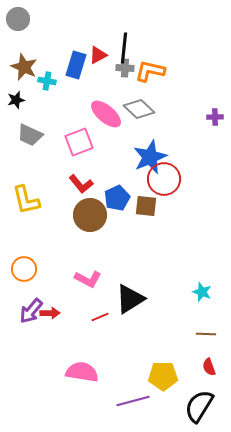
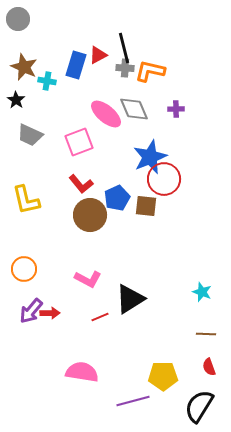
black line: rotated 20 degrees counterclockwise
black star: rotated 24 degrees counterclockwise
gray diamond: moved 5 px left; rotated 24 degrees clockwise
purple cross: moved 39 px left, 8 px up
